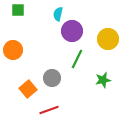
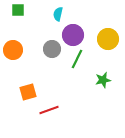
purple circle: moved 1 px right, 4 px down
gray circle: moved 29 px up
orange square: moved 3 px down; rotated 24 degrees clockwise
